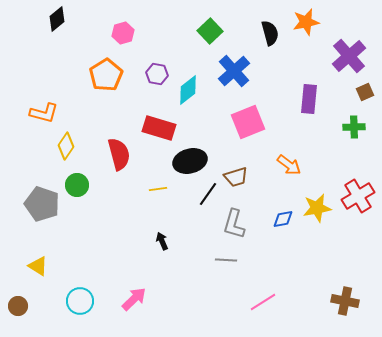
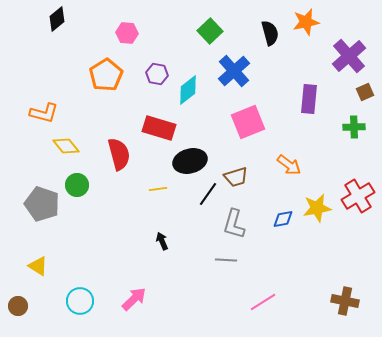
pink hexagon: moved 4 px right; rotated 20 degrees clockwise
yellow diamond: rotated 72 degrees counterclockwise
